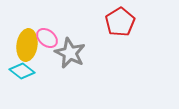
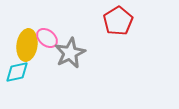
red pentagon: moved 2 px left, 1 px up
gray star: rotated 20 degrees clockwise
cyan diamond: moved 5 px left, 1 px down; rotated 50 degrees counterclockwise
